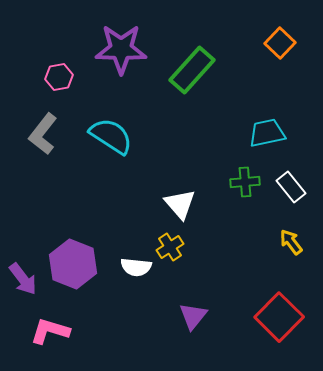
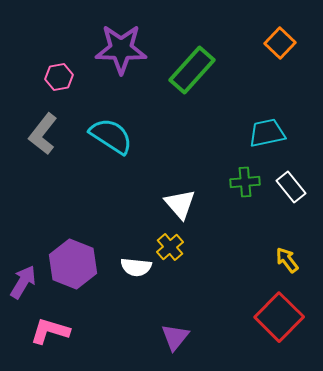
yellow arrow: moved 4 px left, 18 px down
yellow cross: rotated 8 degrees counterclockwise
purple arrow: moved 3 px down; rotated 112 degrees counterclockwise
purple triangle: moved 18 px left, 21 px down
